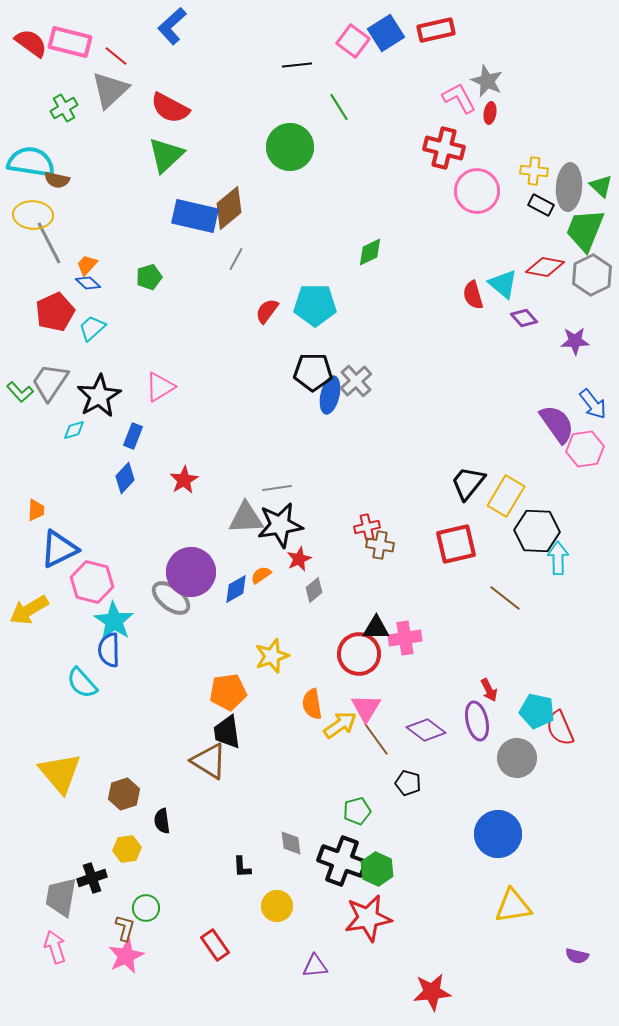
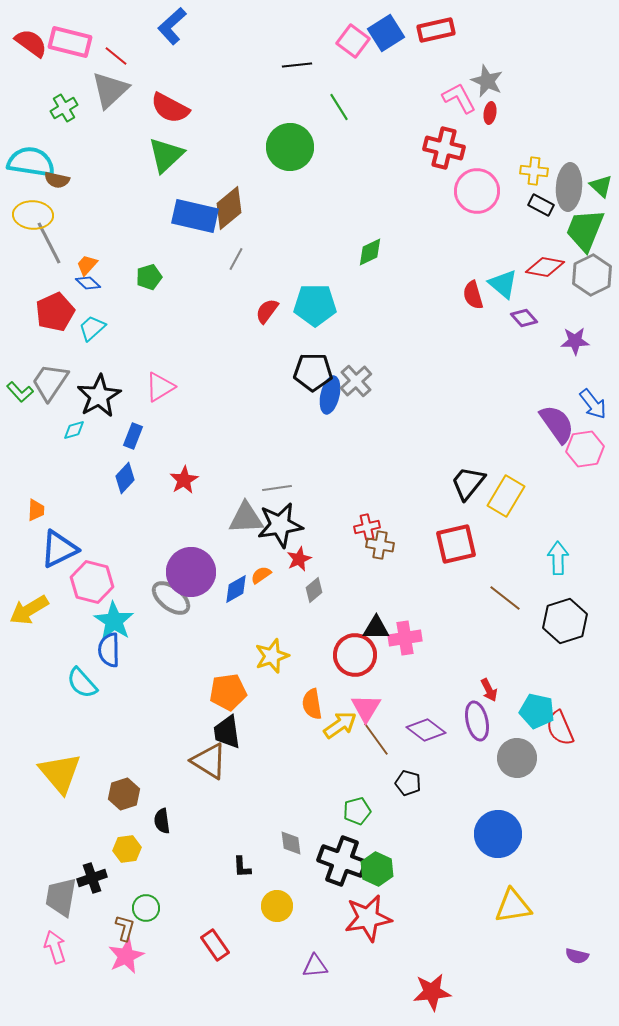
black hexagon at (537, 531): moved 28 px right, 90 px down; rotated 21 degrees counterclockwise
red circle at (359, 654): moved 4 px left, 1 px down
